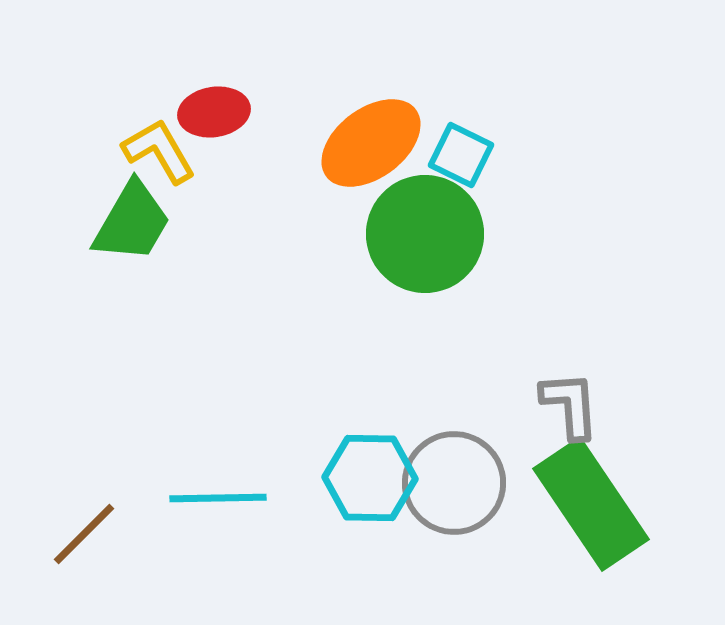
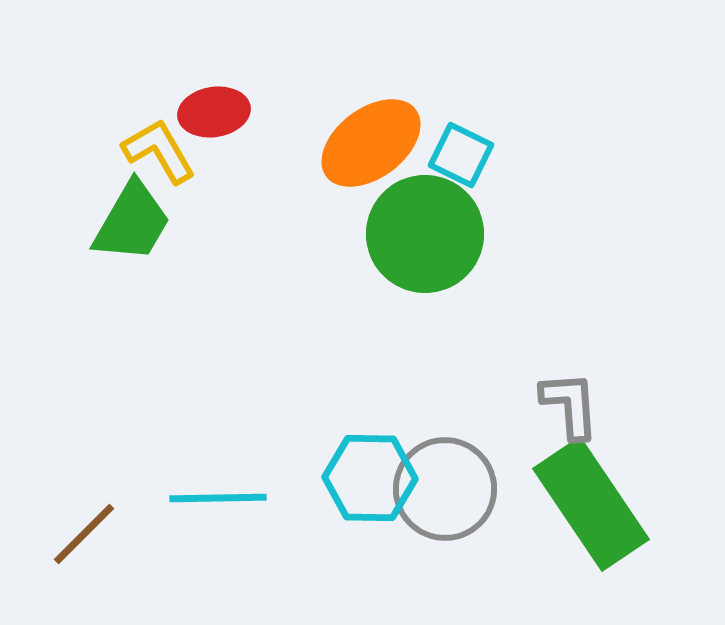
gray circle: moved 9 px left, 6 px down
